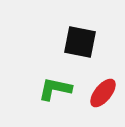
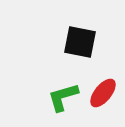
green L-shape: moved 8 px right, 8 px down; rotated 28 degrees counterclockwise
